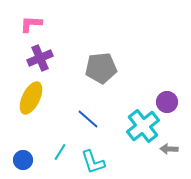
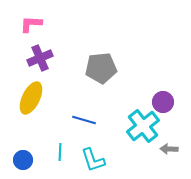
purple circle: moved 4 px left
blue line: moved 4 px left, 1 px down; rotated 25 degrees counterclockwise
cyan line: rotated 30 degrees counterclockwise
cyan L-shape: moved 2 px up
